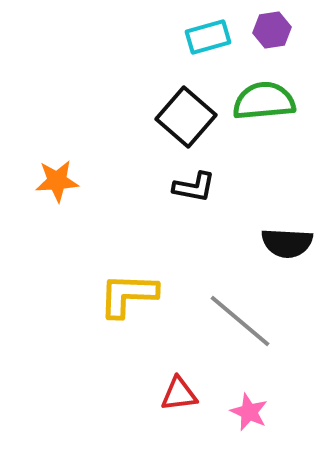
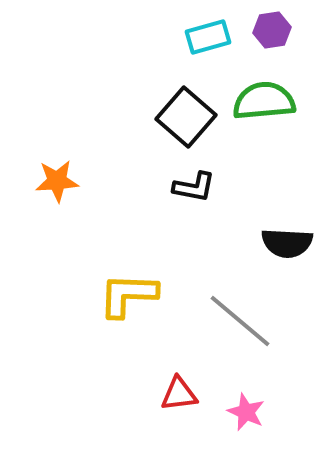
pink star: moved 3 px left
